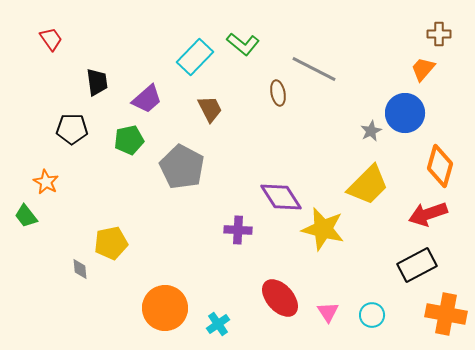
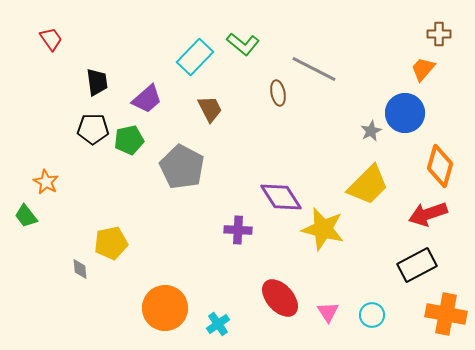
black pentagon: moved 21 px right
